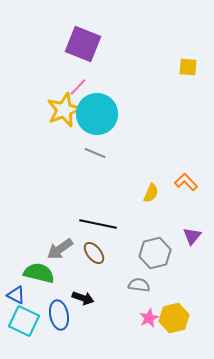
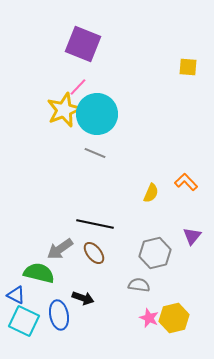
black line: moved 3 px left
pink star: rotated 24 degrees counterclockwise
